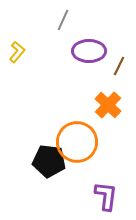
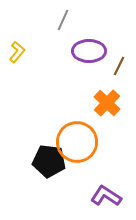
orange cross: moved 1 px left, 2 px up
purple L-shape: rotated 64 degrees counterclockwise
